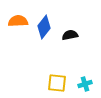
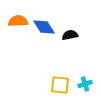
blue diamond: rotated 70 degrees counterclockwise
yellow square: moved 3 px right, 2 px down
